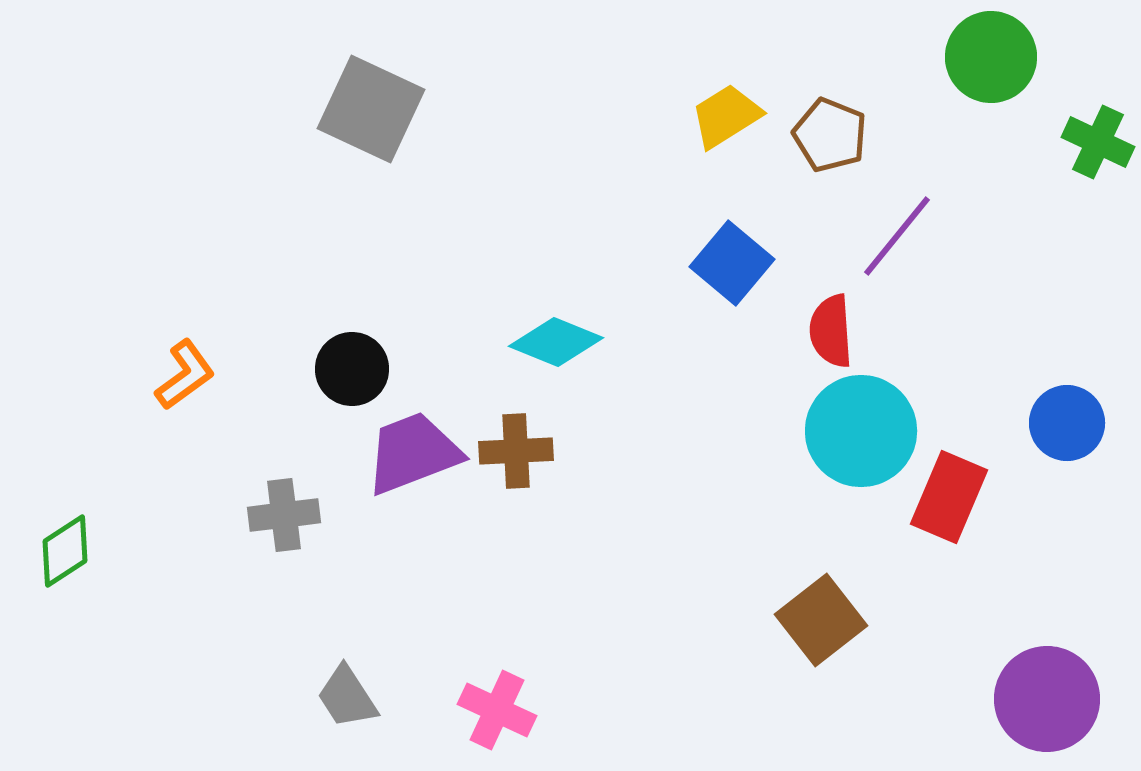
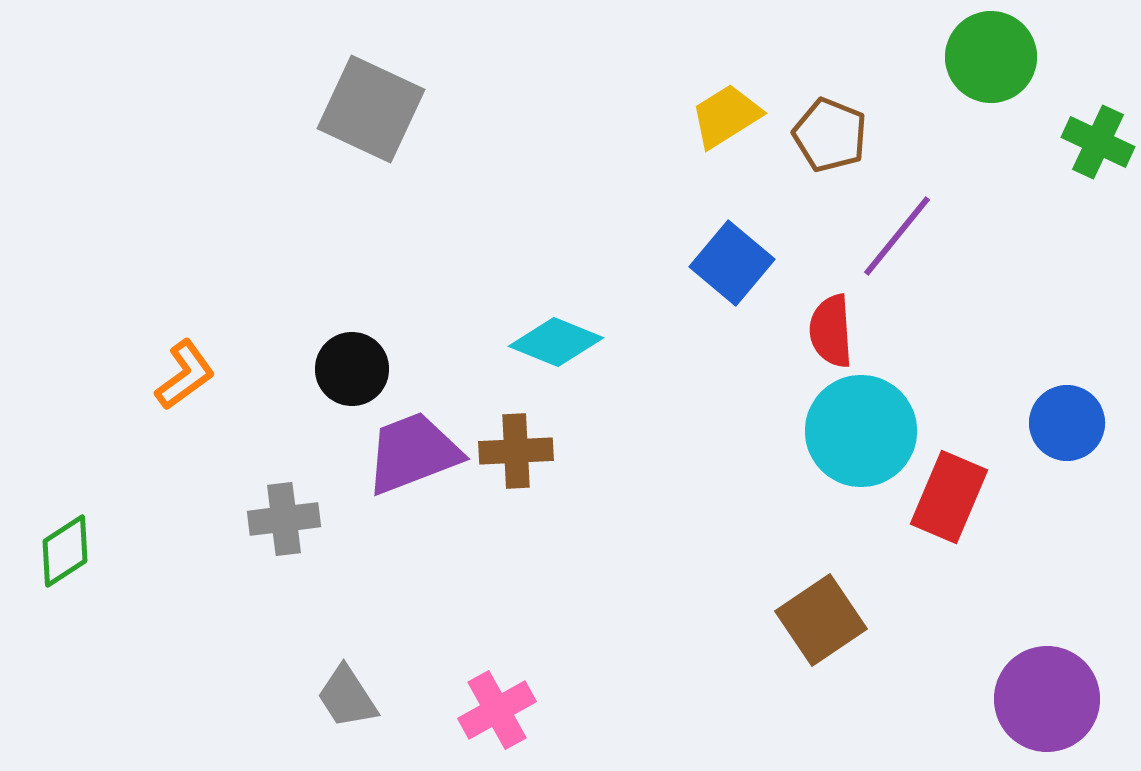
gray cross: moved 4 px down
brown square: rotated 4 degrees clockwise
pink cross: rotated 36 degrees clockwise
